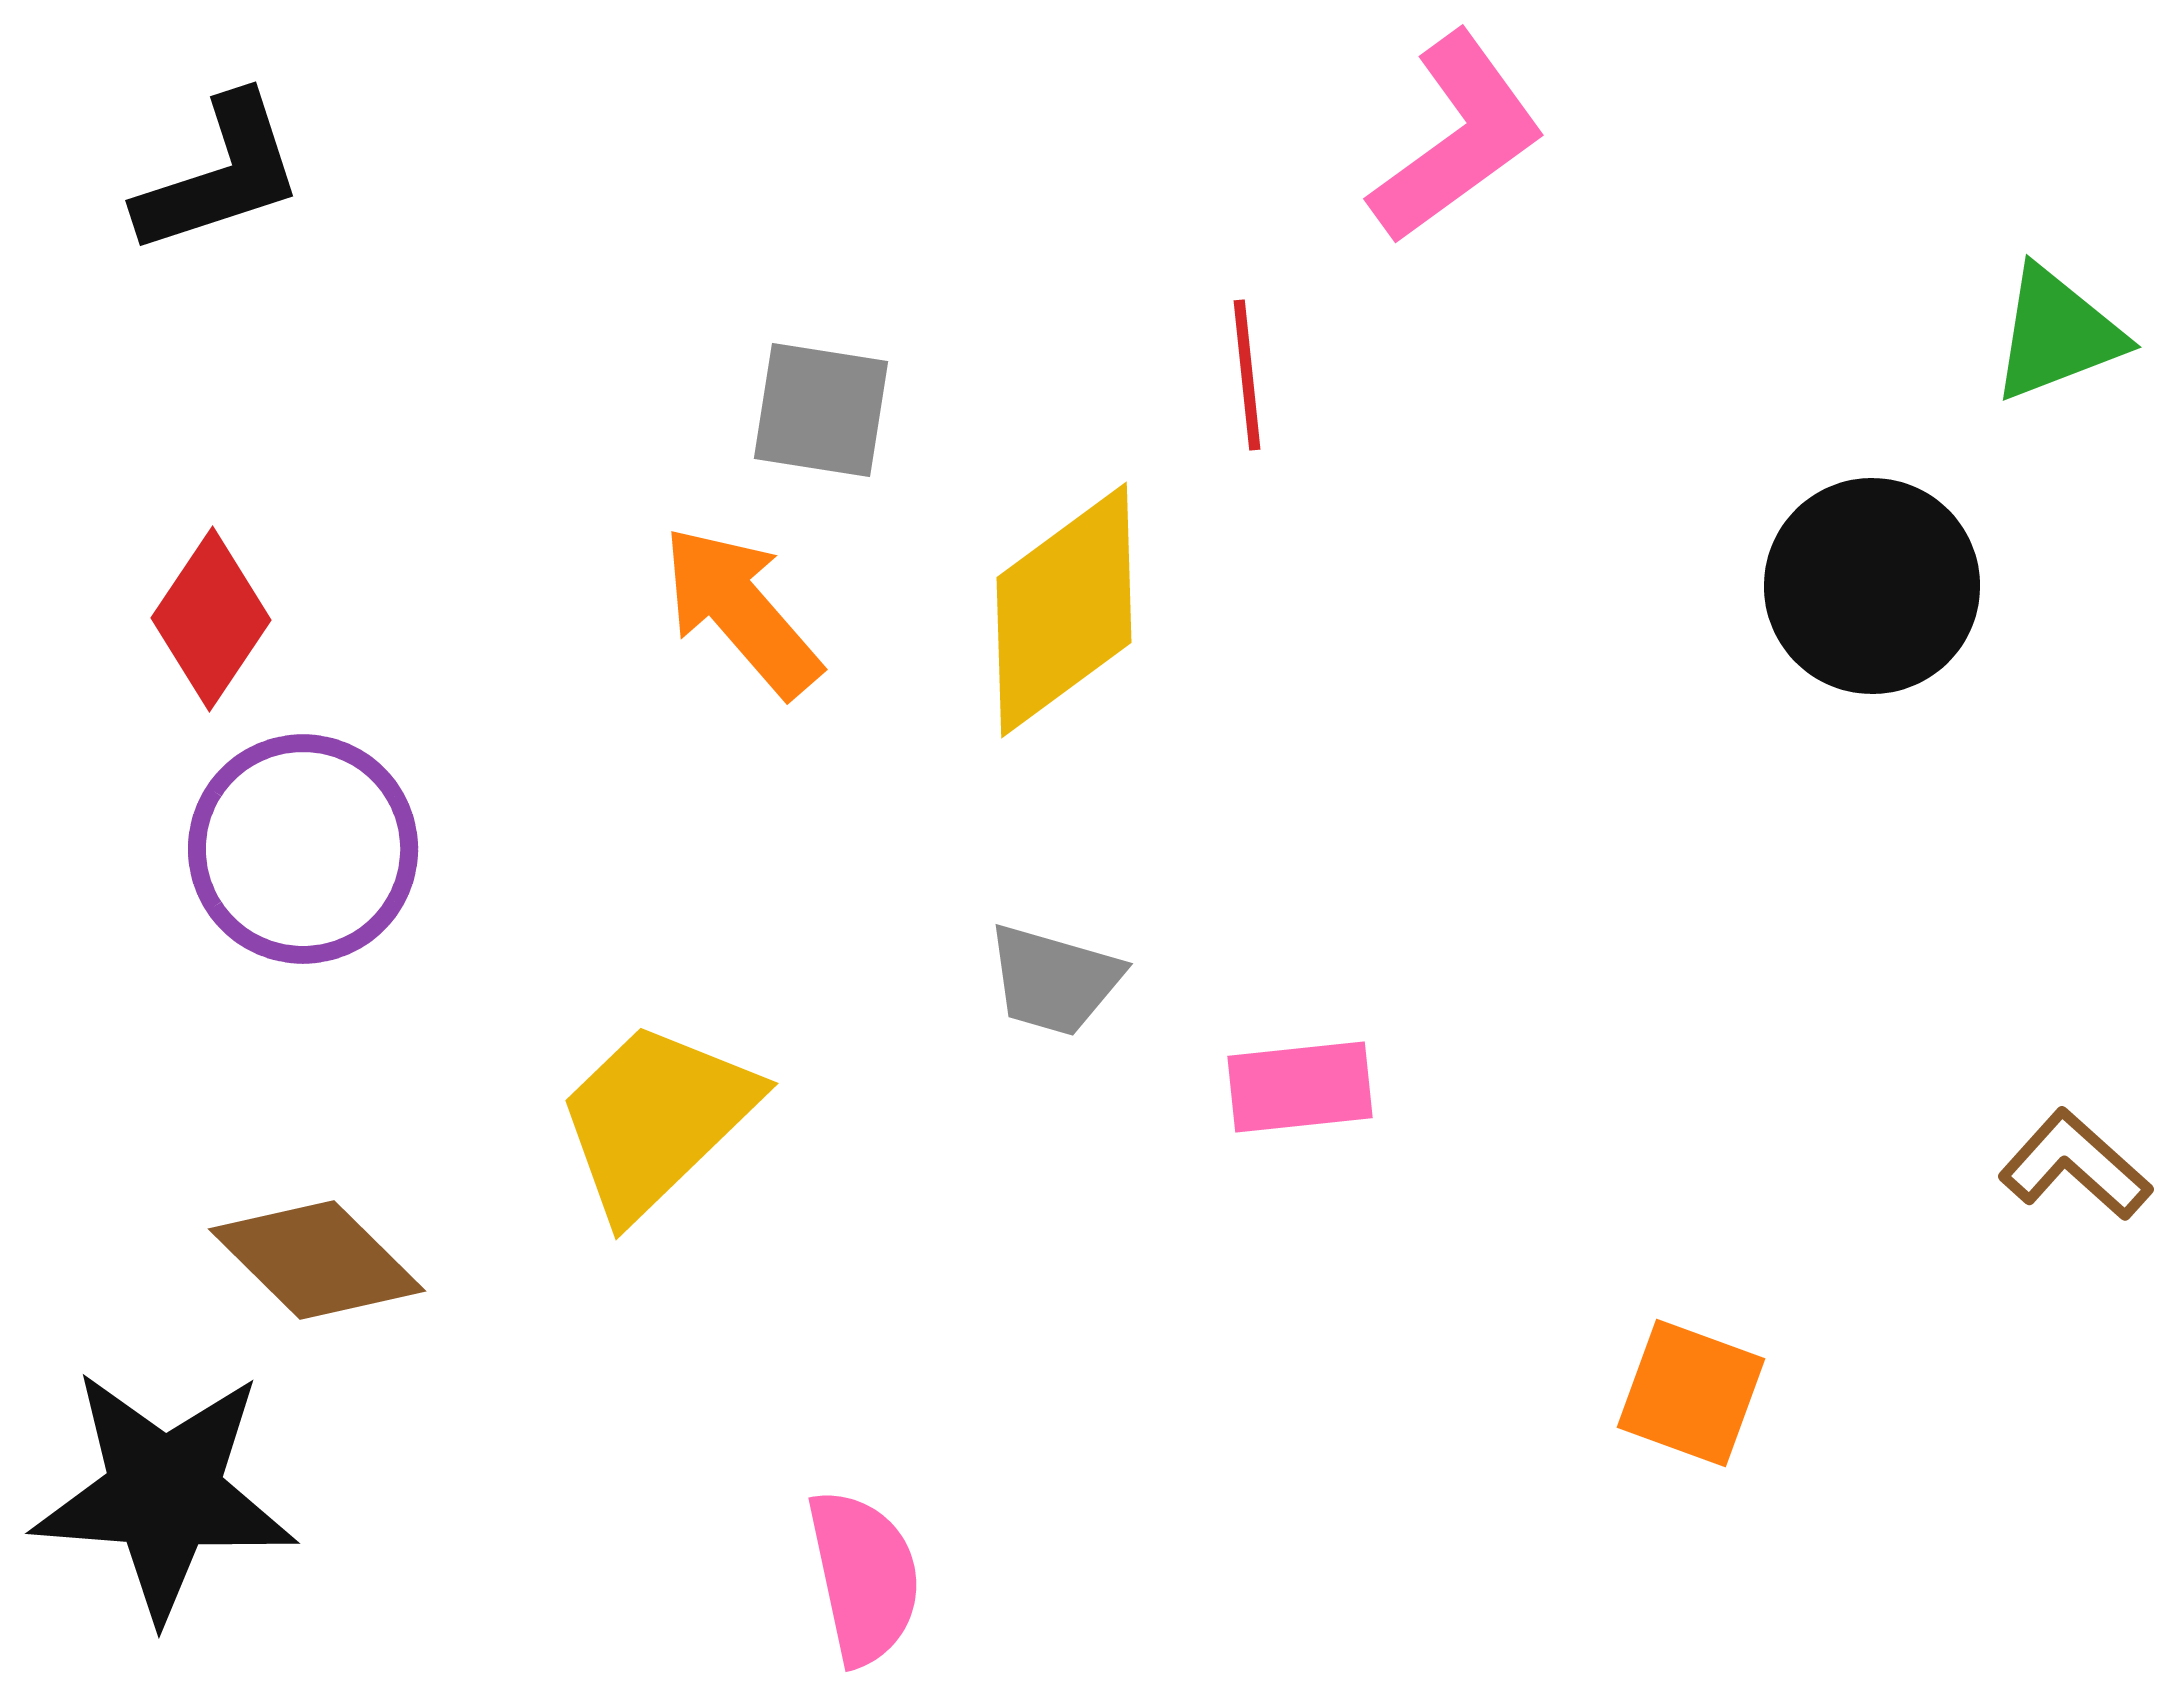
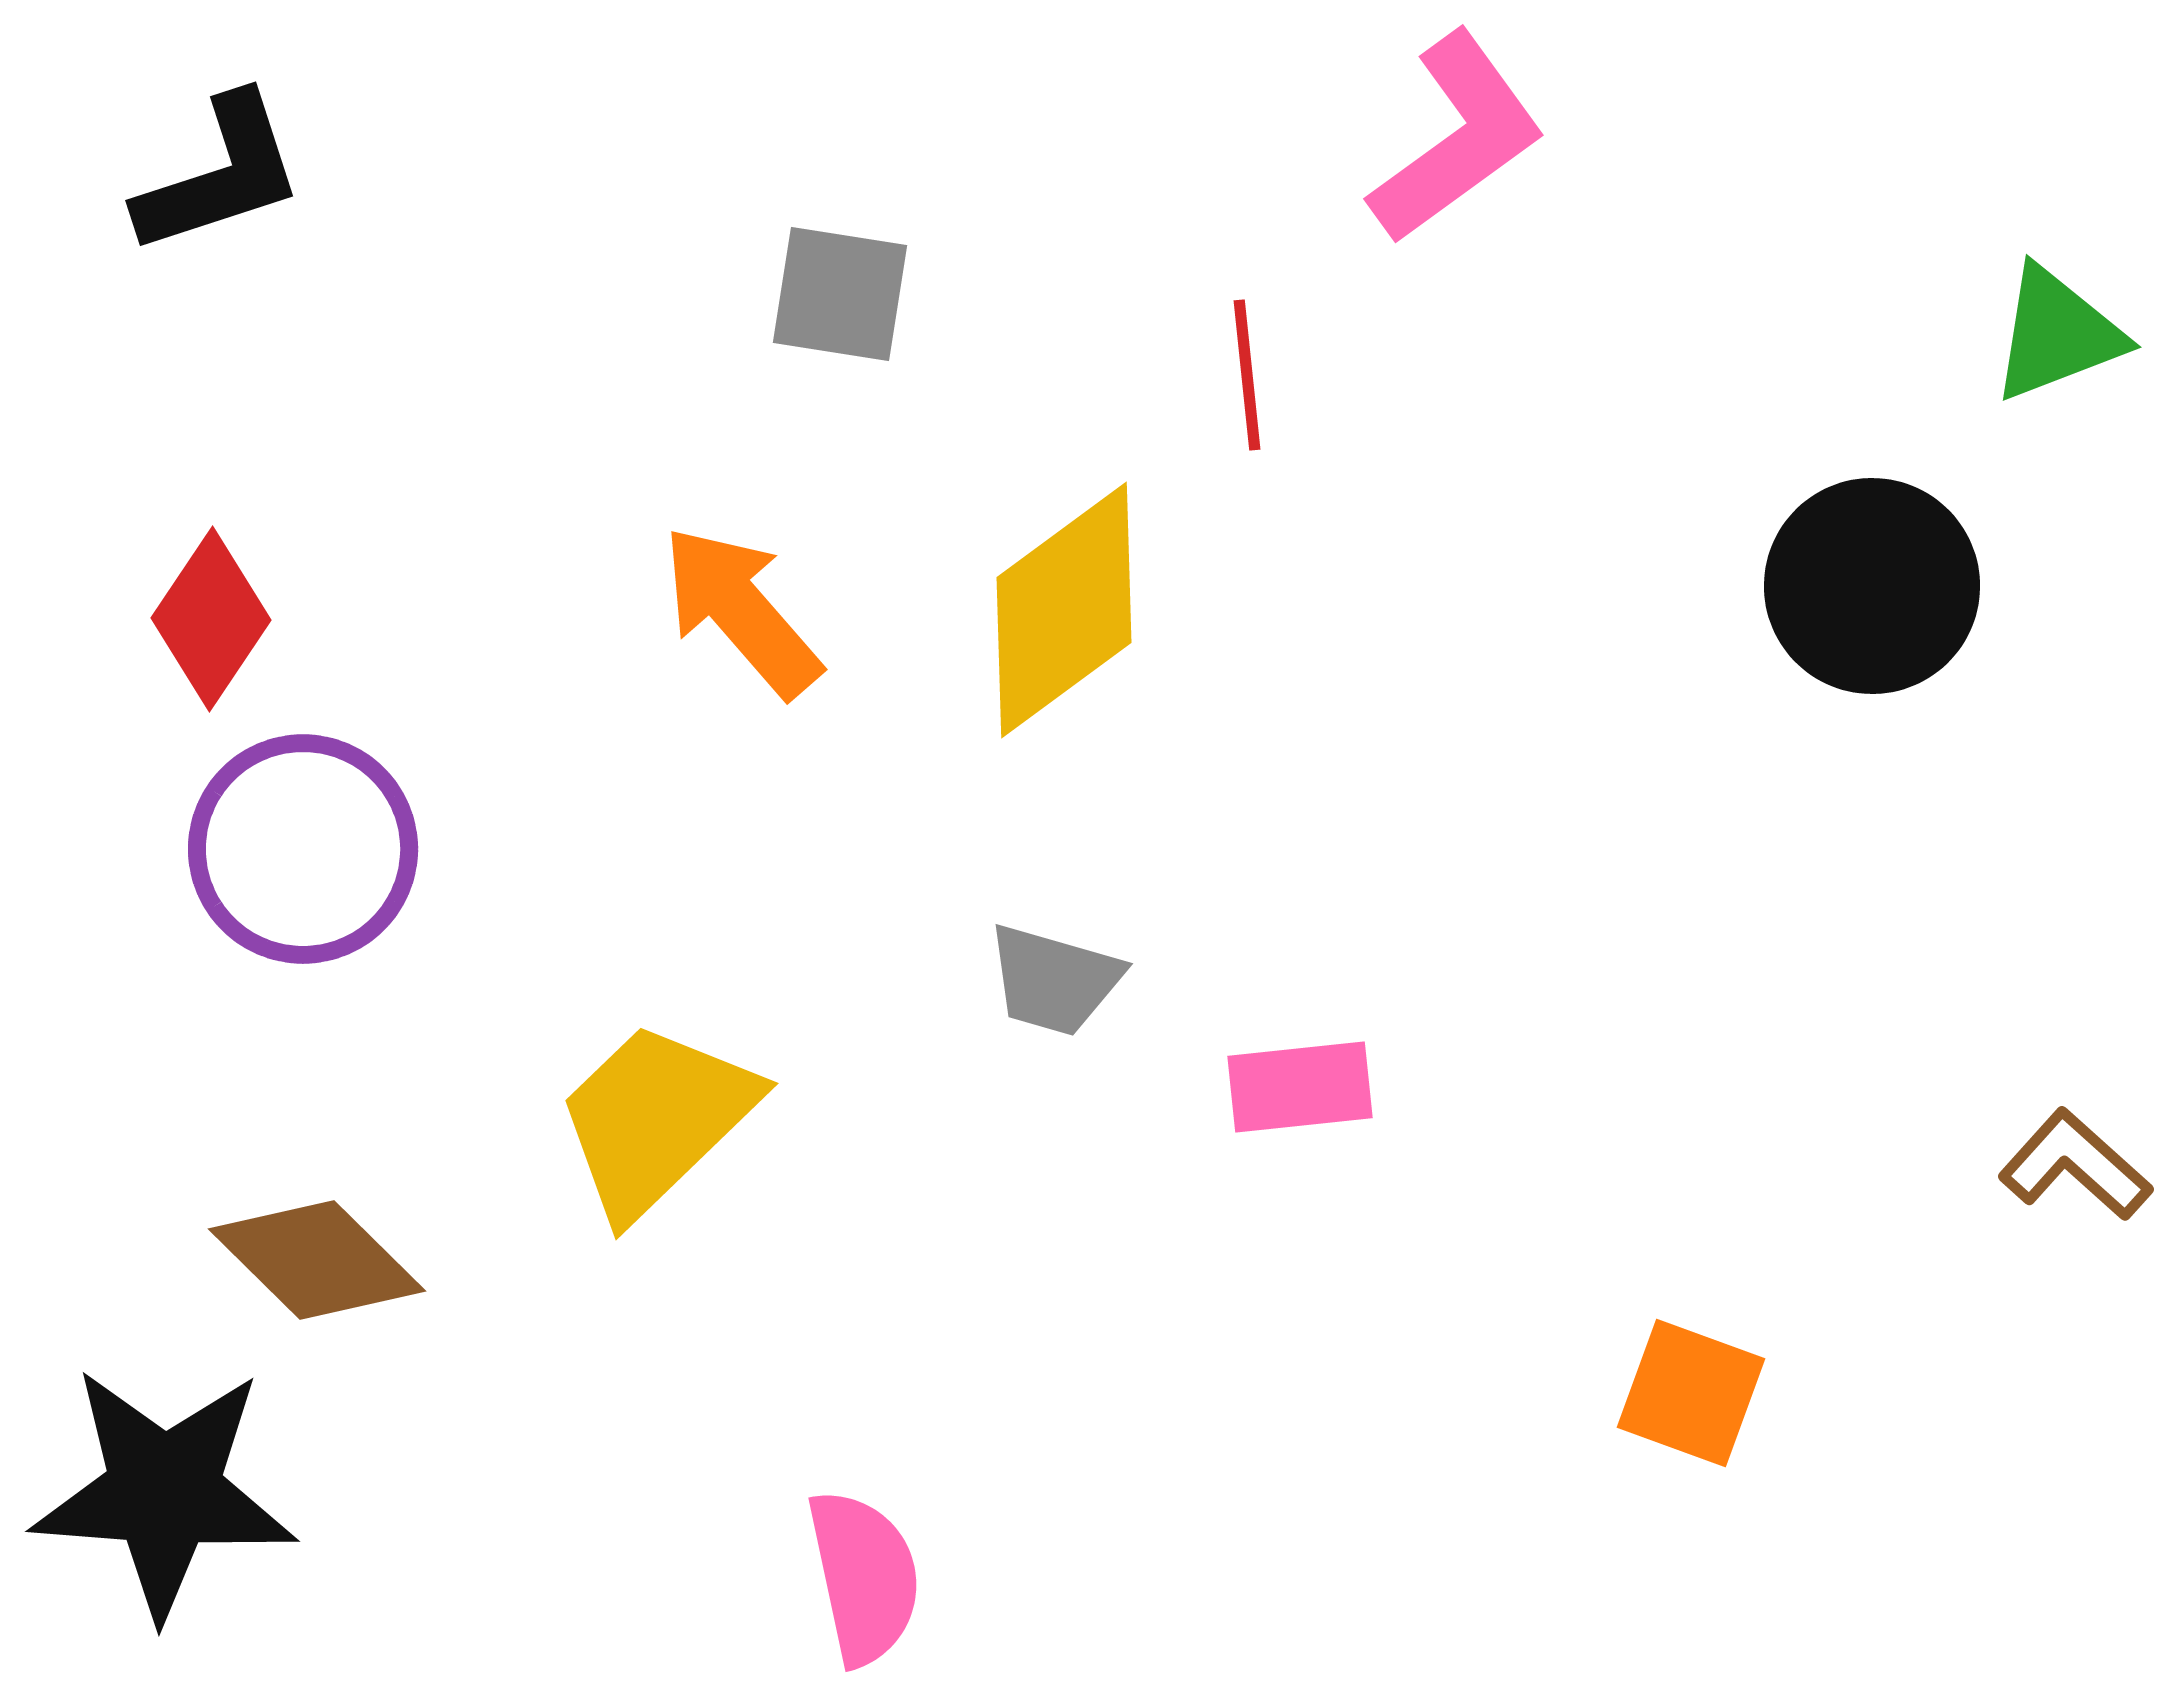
gray square: moved 19 px right, 116 px up
black star: moved 2 px up
